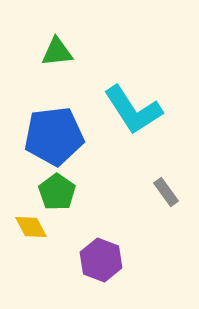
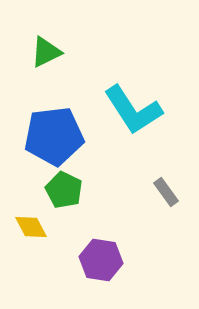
green triangle: moved 11 px left; rotated 20 degrees counterclockwise
green pentagon: moved 7 px right, 2 px up; rotated 9 degrees counterclockwise
purple hexagon: rotated 12 degrees counterclockwise
